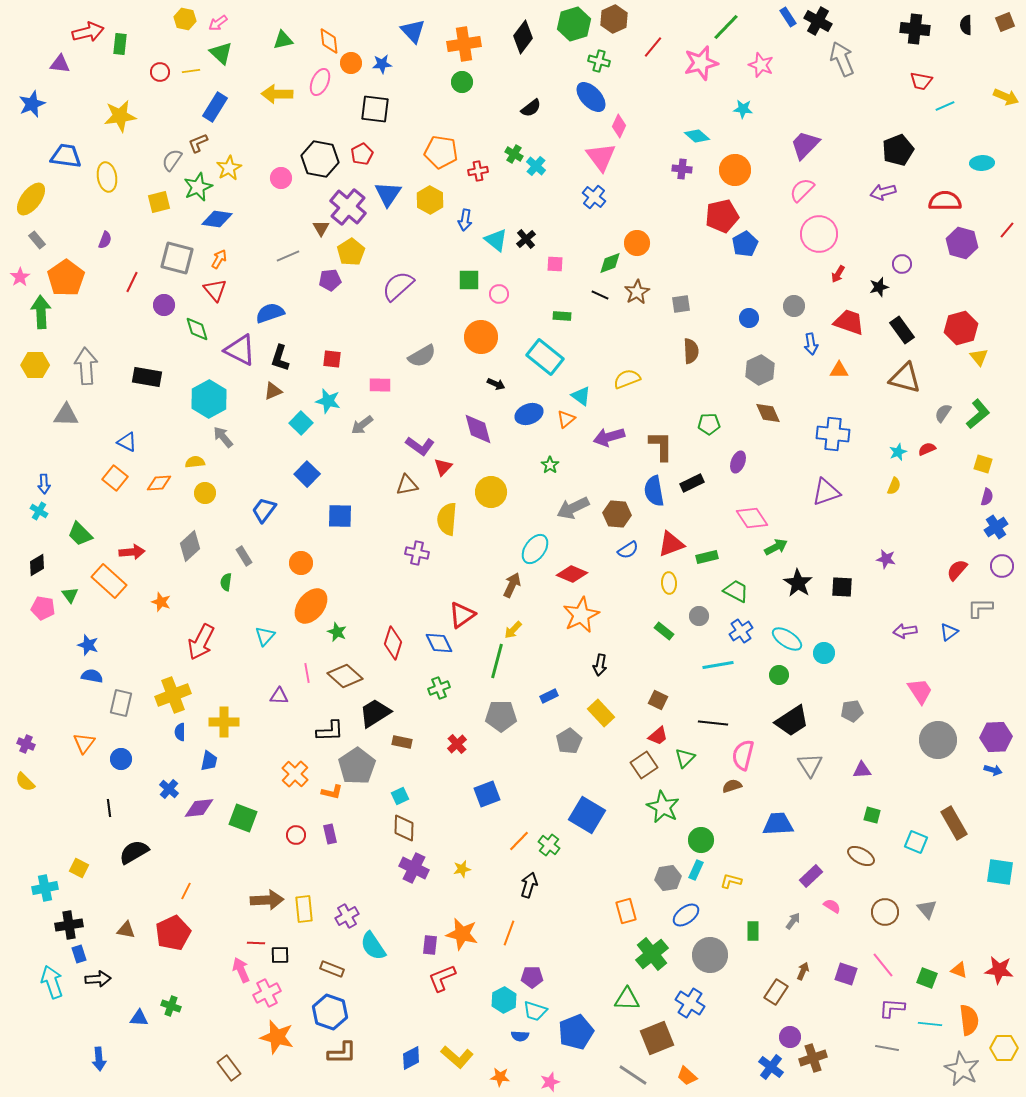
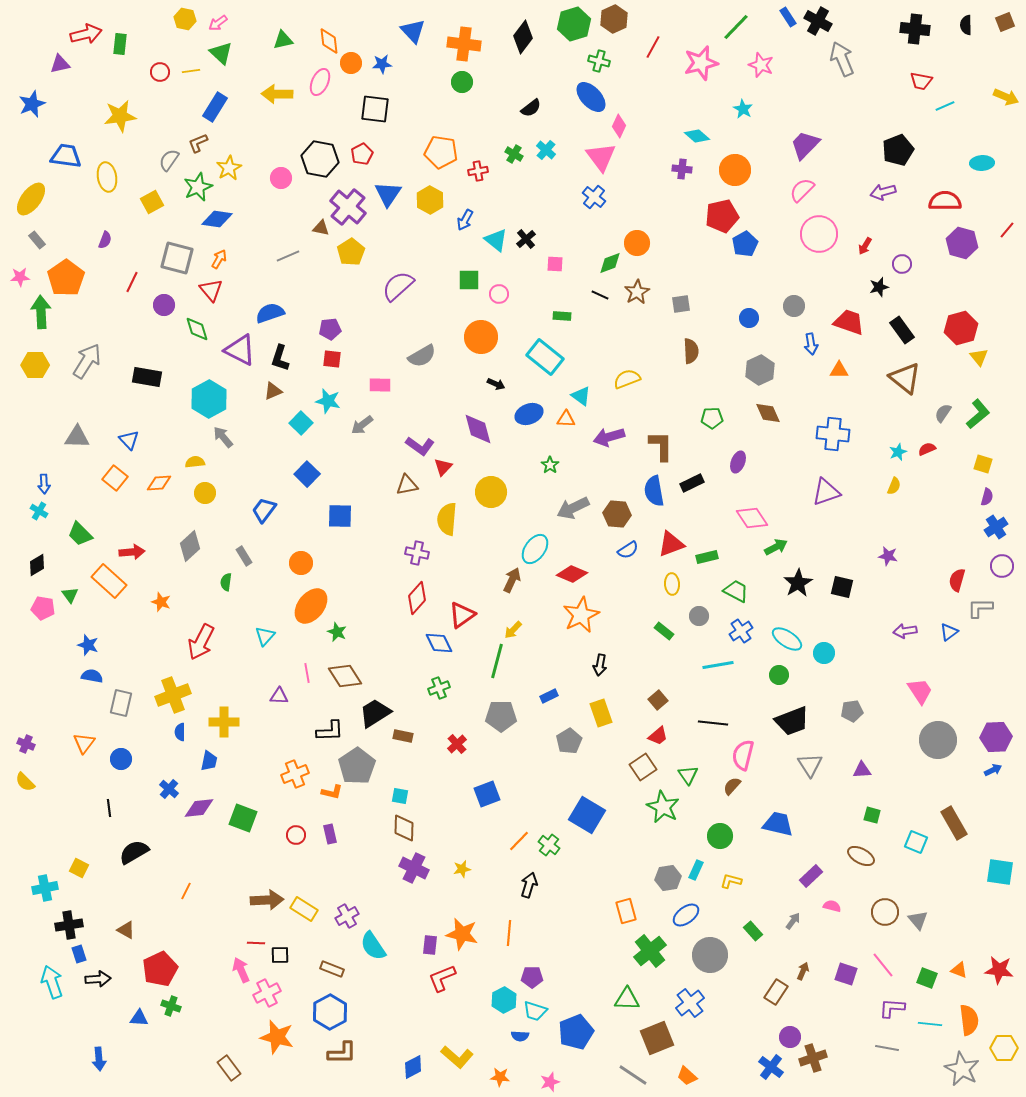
green line at (726, 27): moved 10 px right
red arrow at (88, 32): moved 2 px left, 2 px down
orange cross at (464, 44): rotated 16 degrees clockwise
red line at (653, 47): rotated 10 degrees counterclockwise
purple triangle at (60, 64): rotated 20 degrees counterclockwise
cyan star at (743, 109): rotated 24 degrees clockwise
gray semicircle at (172, 160): moved 3 px left
cyan cross at (536, 166): moved 10 px right, 16 px up
yellow square at (159, 202): moved 7 px left; rotated 15 degrees counterclockwise
blue arrow at (465, 220): rotated 20 degrees clockwise
brown triangle at (321, 228): rotated 48 degrees counterclockwise
red arrow at (838, 274): moved 27 px right, 28 px up
pink star at (20, 277): rotated 30 degrees clockwise
purple pentagon at (330, 280): moved 49 px down
red triangle at (215, 290): moved 4 px left
gray arrow at (86, 366): moved 1 px right, 5 px up; rotated 36 degrees clockwise
brown triangle at (905, 378): rotated 24 degrees clockwise
gray triangle at (66, 415): moved 11 px right, 22 px down
orange triangle at (566, 419): rotated 42 degrees clockwise
green pentagon at (709, 424): moved 3 px right, 6 px up
blue triangle at (127, 442): moved 2 px right, 2 px up; rotated 20 degrees clockwise
purple star at (886, 559): moved 2 px right, 3 px up
red semicircle at (957, 570): moved 10 px down; rotated 25 degrees counterclockwise
yellow ellipse at (669, 583): moved 3 px right, 1 px down
black star at (798, 583): rotated 8 degrees clockwise
brown arrow at (512, 585): moved 5 px up
black square at (842, 587): rotated 10 degrees clockwise
red diamond at (393, 643): moved 24 px right, 45 px up; rotated 24 degrees clockwise
brown diamond at (345, 676): rotated 16 degrees clockwise
brown square at (658, 700): rotated 24 degrees clockwise
yellow rectangle at (601, 713): rotated 24 degrees clockwise
black trapezoid at (792, 721): rotated 12 degrees clockwise
brown rectangle at (402, 742): moved 1 px right, 6 px up
green triangle at (685, 758): moved 3 px right, 17 px down; rotated 20 degrees counterclockwise
brown square at (644, 765): moved 1 px left, 2 px down
blue arrow at (993, 770): rotated 42 degrees counterclockwise
orange cross at (295, 774): rotated 24 degrees clockwise
brown semicircle at (732, 786): rotated 30 degrees counterclockwise
cyan square at (400, 796): rotated 36 degrees clockwise
blue trapezoid at (778, 824): rotated 16 degrees clockwise
green circle at (701, 840): moved 19 px right, 4 px up
pink semicircle at (832, 906): rotated 18 degrees counterclockwise
yellow rectangle at (304, 909): rotated 52 degrees counterclockwise
gray triangle at (927, 909): moved 9 px left, 11 px down
brown triangle at (126, 930): rotated 18 degrees clockwise
green rectangle at (753, 931): rotated 42 degrees counterclockwise
red pentagon at (173, 933): moved 13 px left, 36 px down
orange line at (509, 933): rotated 15 degrees counterclockwise
green cross at (652, 954): moved 2 px left, 3 px up
blue cross at (690, 1003): rotated 20 degrees clockwise
blue hexagon at (330, 1012): rotated 12 degrees clockwise
blue diamond at (411, 1058): moved 2 px right, 9 px down
